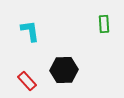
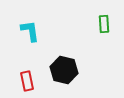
black hexagon: rotated 16 degrees clockwise
red rectangle: rotated 30 degrees clockwise
